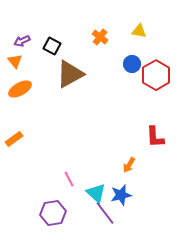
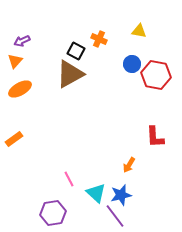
orange cross: moved 1 px left, 2 px down; rotated 14 degrees counterclockwise
black square: moved 24 px right, 5 px down
orange triangle: rotated 21 degrees clockwise
red hexagon: rotated 20 degrees counterclockwise
purple line: moved 10 px right, 3 px down
